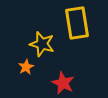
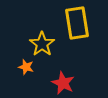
yellow star: rotated 20 degrees clockwise
orange star: rotated 28 degrees counterclockwise
